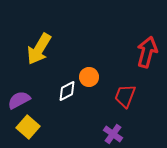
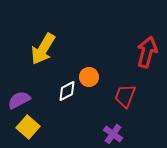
yellow arrow: moved 4 px right
